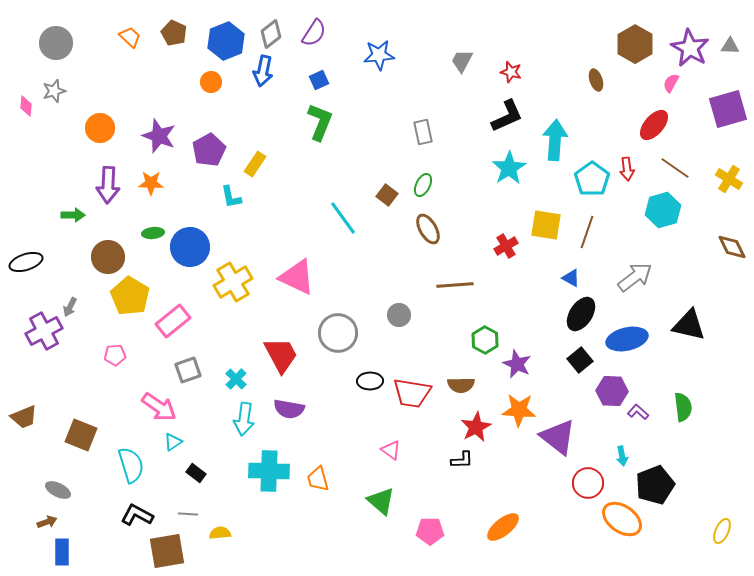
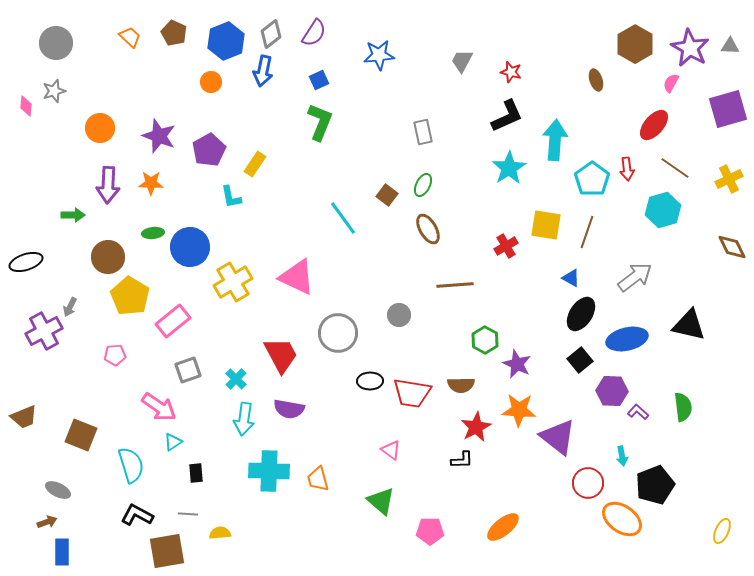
yellow cross at (729, 179): rotated 32 degrees clockwise
black rectangle at (196, 473): rotated 48 degrees clockwise
